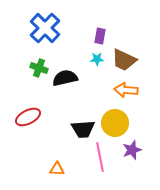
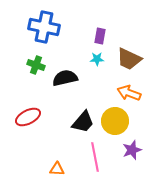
blue cross: moved 1 px left, 1 px up; rotated 32 degrees counterclockwise
brown trapezoid: moved 5 px right, 1 px up
green cross: moved 3 px left, 3 px up
orange arrow: moved 3 px right, 3 px down; rotated 15 degrees clockwise
yellow circle: moved 2 px up
black trapezoid: moved 7 px up; rotated 45 degrees counterclockwise
pink line: moved 5 px left
